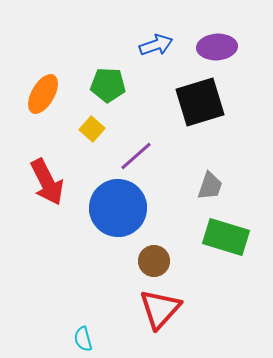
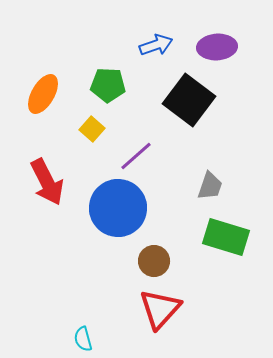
black square: moved 11 px left, 2 px up; rotated 36 degrees counterclockwise
